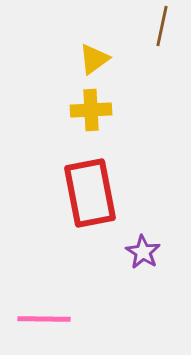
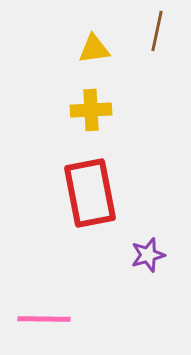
brown line: moved 5 px left, 5 px down
yellow triangle: moved 10 px up; rotated 28 degrees clockwise
purple star: moved 5 px right, 3 px down; rotated 24 degrees clockwise
